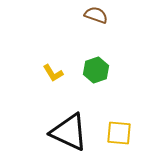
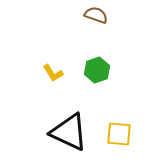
green hexagon: moved 1 px right
yellow square: moved 1 px down
